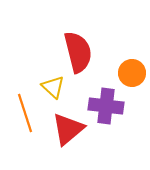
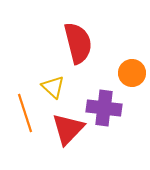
red semicircle: moved 9 px up
purple cross: moved 2 px left, 2 px down
red triangle: rotated 6 degrees counterclockwise
